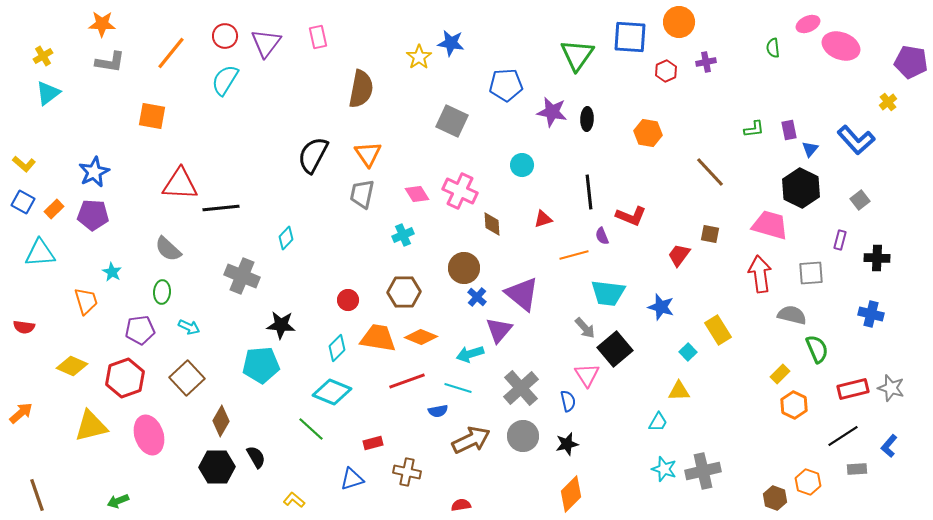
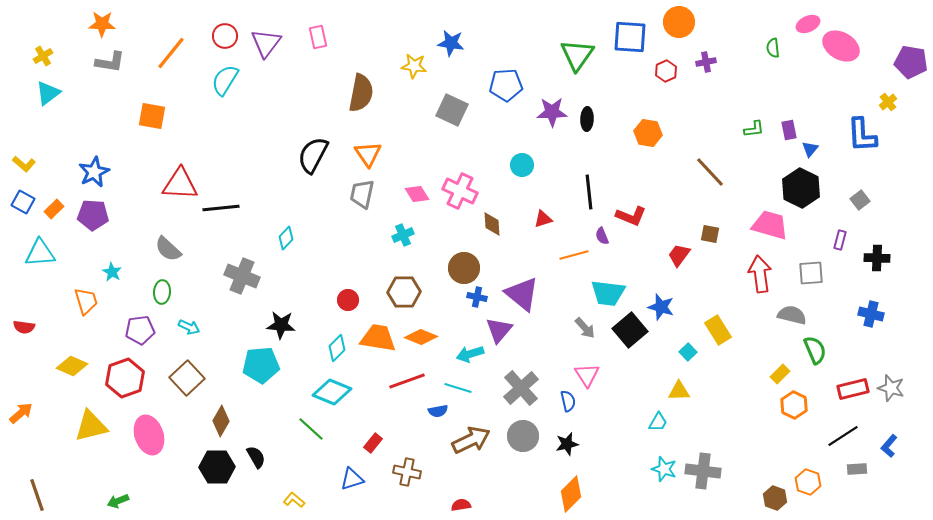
pink ellipse at (841, 46): rotated 9 degrees clockwise
yellow star at (419, 57): moved 5 px left, 9 px down; rotated 30 degrees counterclockwise
brown semicircle at (361, 89): moved 4 px down
purple star at (552, 112): rotated 12 degrees counterclockwise
gray square at (452, 121): moved 11 px up
blue L-shape at (856, 140): moved 6 px right, 5 px up; rotated 39 degrees clockwise
blue cross at (477, 297): rotated 30 degrees counterclockwise
black square at (615, 349): moved 15 px right, 19 px up
green semicircle at (817, 349): moved 2 px left, 1 px down
red rectangle at (373, 443): rotated 36 degrees counterclockwise
gray cross at (703, 471): rotated 20 degrees clockwise
